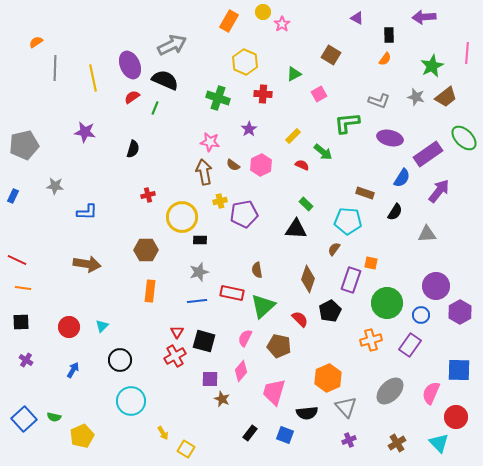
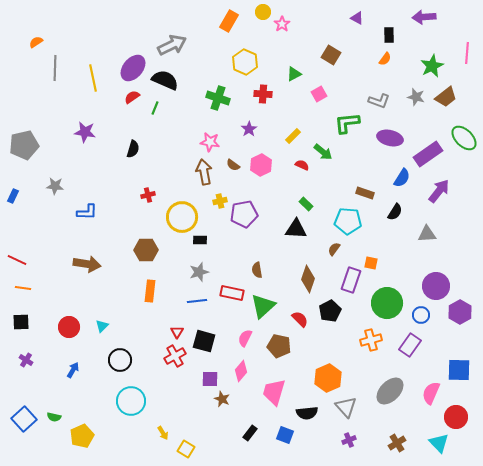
purple ellipse at (130, 65): moved 3 px right, 3 px down; rotated 64 degrees clockwise
